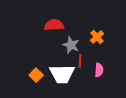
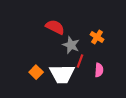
red semicircle: moved 1 px right, 2 px down; rotated 30 degrees clockwise
orange cross: rotated 16 degrees counterclockwise
red line: rotated 16 degrees clockwise
orange square: moved 3 px up
